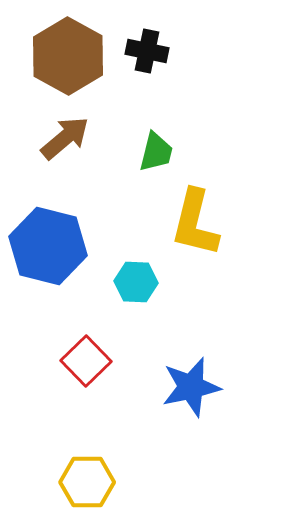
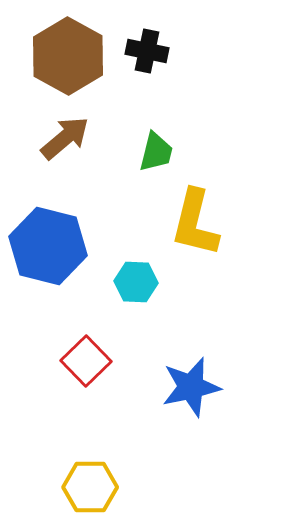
yellow hexagon: moved 3 px right, 5 px down
